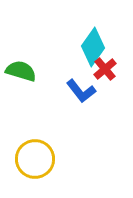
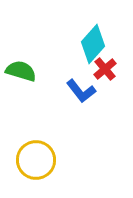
cyan diamond: moved 3 px up; rotated 6 degrees clockwise
yellow circle: moved 1 px right, 1 px down
